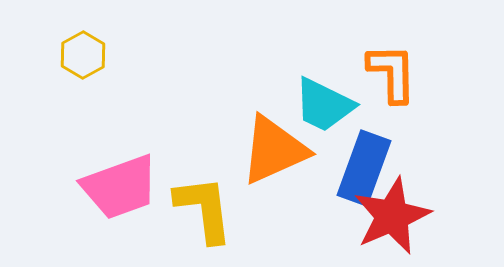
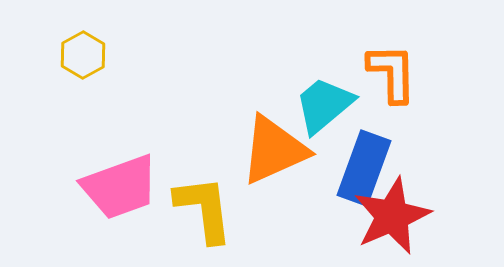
cyan trapezoid: rotated 114 degrees clockwise
